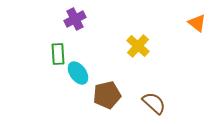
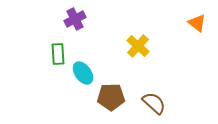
cyan ellipse: moved 5 px right
brown pentagon: moved 4 px right, 2 px down; rotated 12 degrees clockwise
